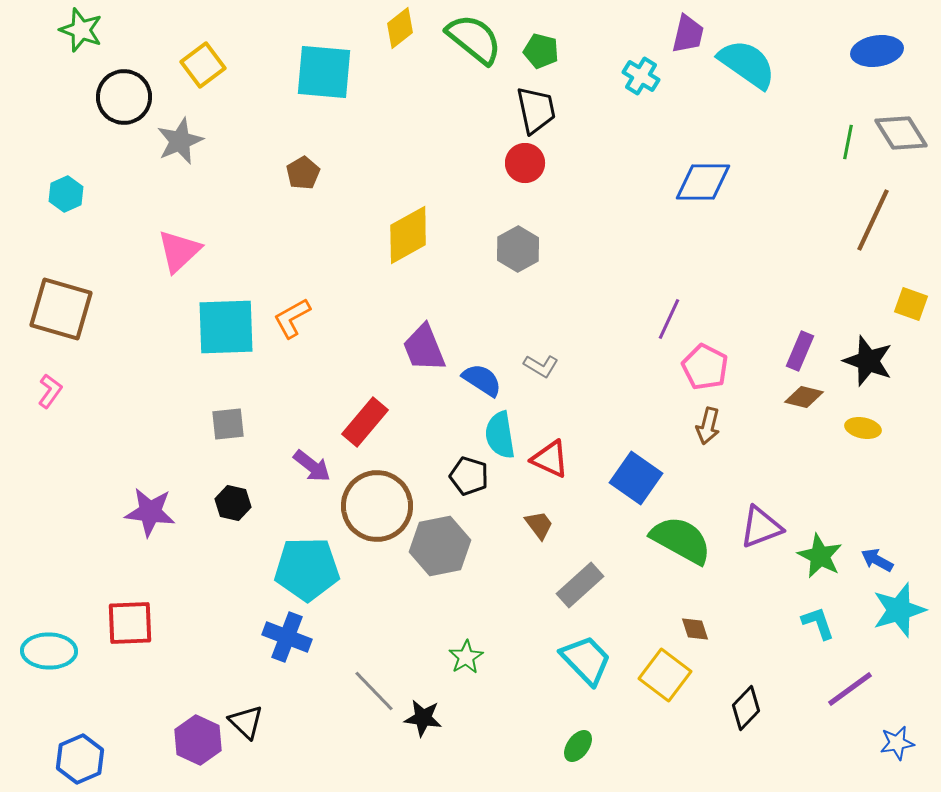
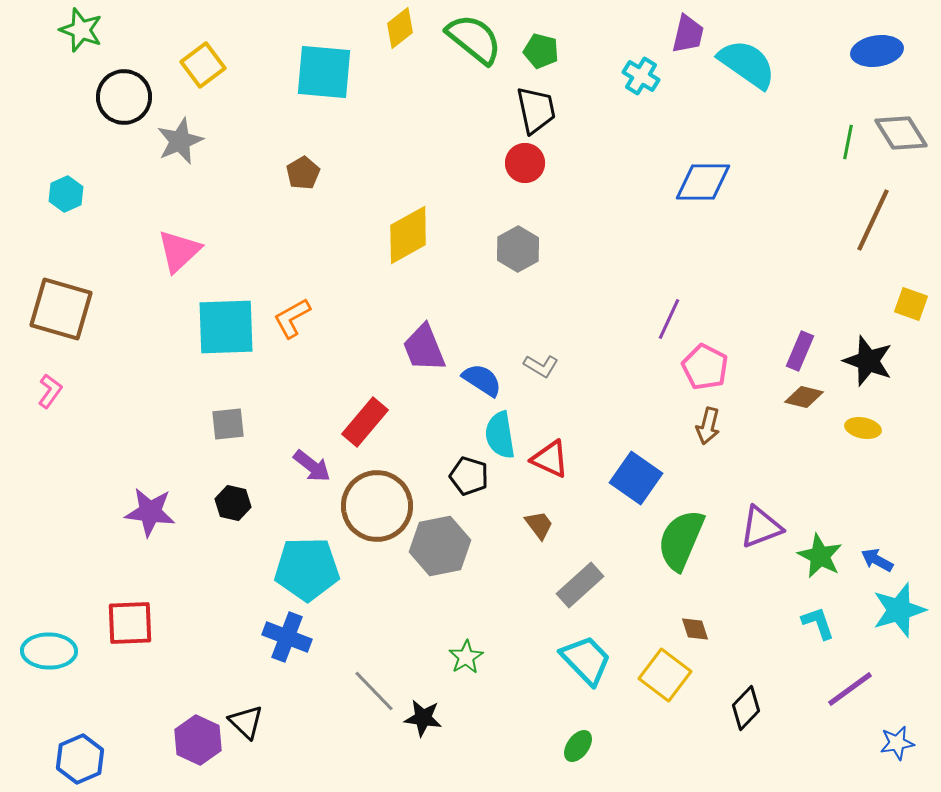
green semicircle at (681, 540): rotated 96 degrees counterclockwise
